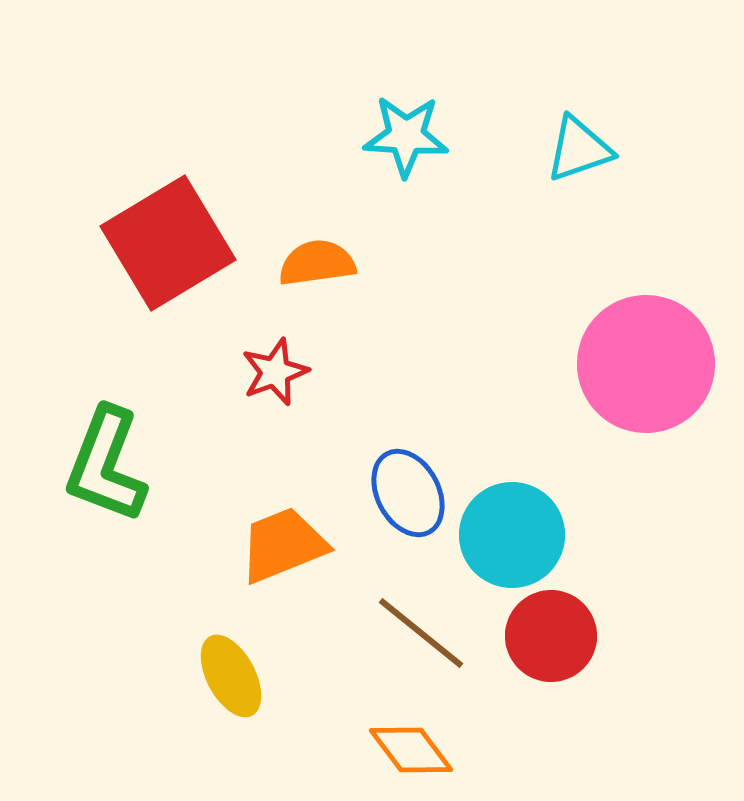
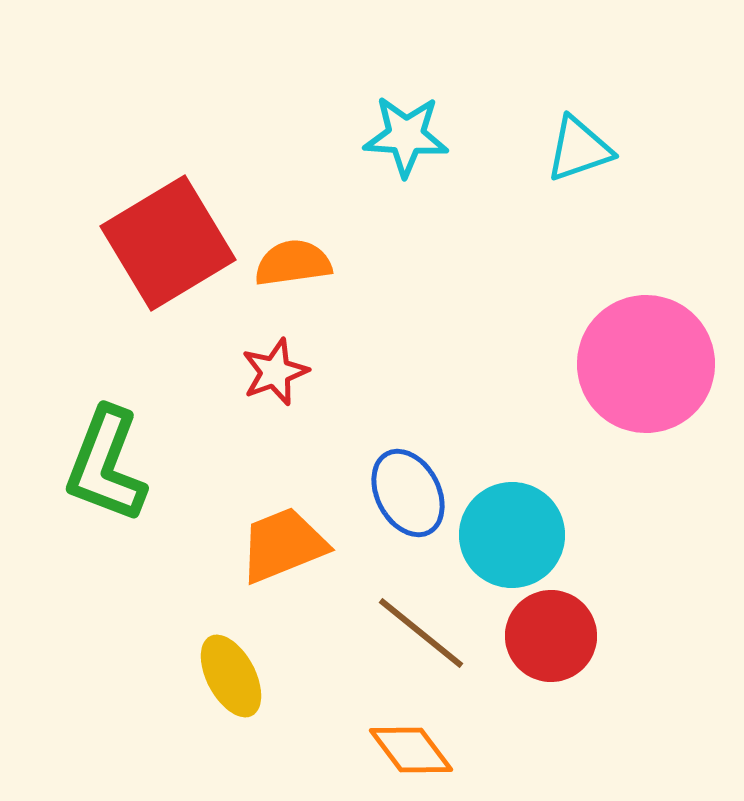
orange semicircle: moved 24 px left
